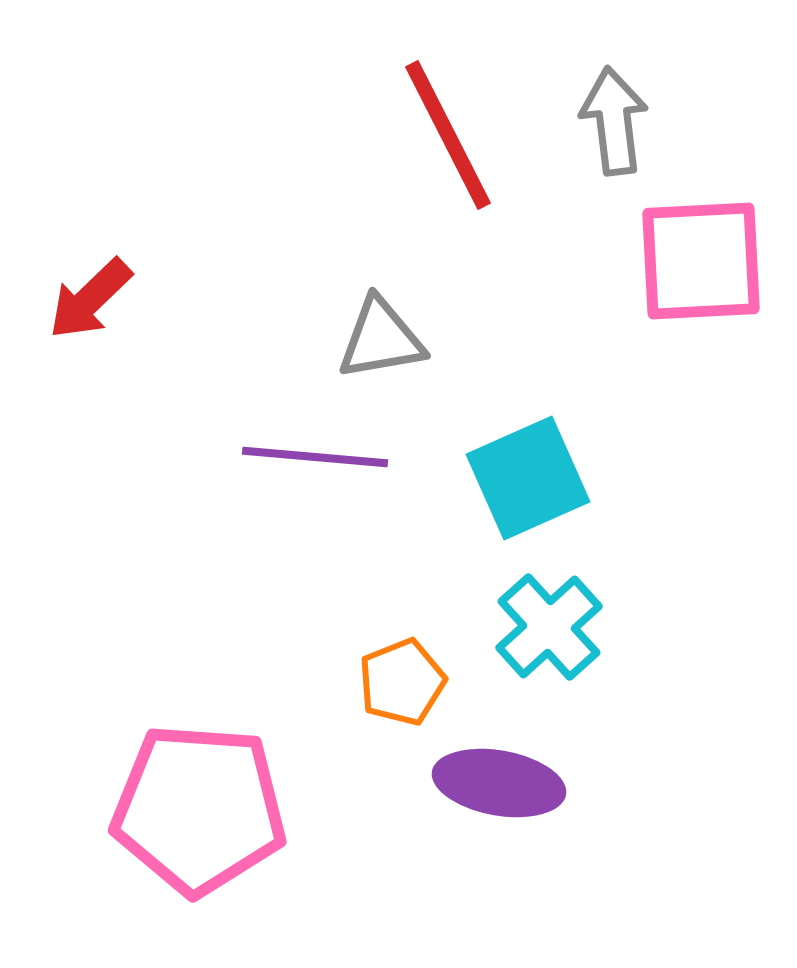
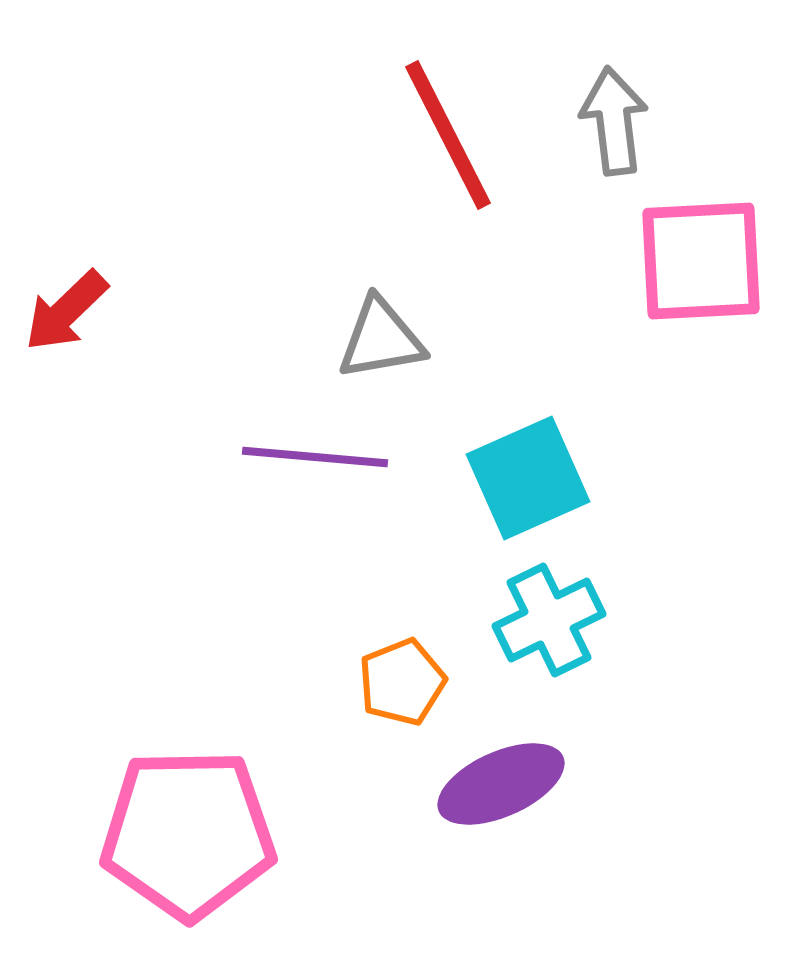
red arrow: moved 24 px left, 12 px down
cyan cross: moved 7 px up; rotated 16 degrees clockwise
purple ellipse: moved 2 px right, 1 px down; rotated 34 degrees counterclockwise
pink pentagon: moved 11 px left, 25 px down; rotated 5 degrees counterclockwise
